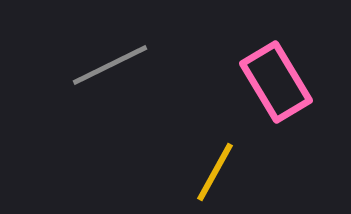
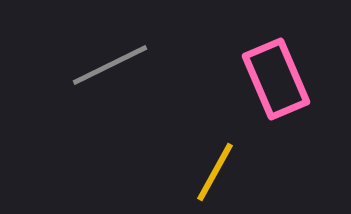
pink rectangle: moved 3 px up; rotated 8 degrees clockwise
